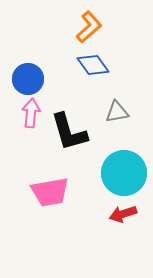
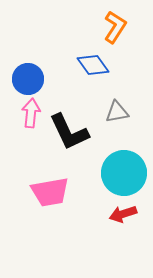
orange L-shape: moved 26 px right; rotated 16 degrees counterclockwise
black L-shape: rotated 9 degrees counterclockwise
